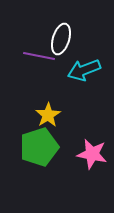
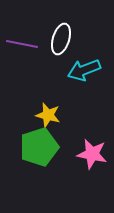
purple line: moved 17 px left, 12 px up
yellow star: rotated 25 degrees counterclockwise
